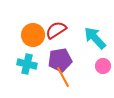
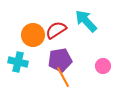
cyan arrow: moved 9 px left, 17 px up
cyan cross: moved 9 px left, 2 px up
